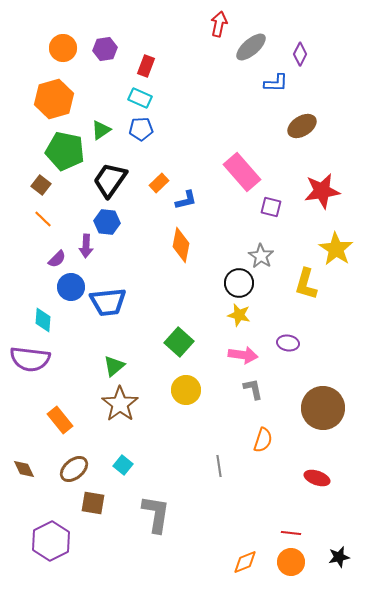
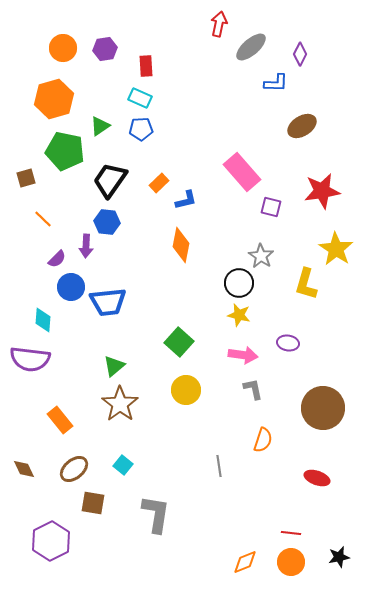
red rectangle at (146, 66): rotated 25 degrees counterclockwise
green triangle at (101, 130): moved 1 px left, 4 px up
brown square at (41, 185): moved 15 px left, 7 px up; rotated 36 degrees clockwise
